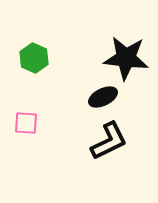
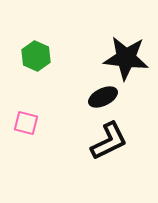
green hexagon: moved 2 px right, 2 px up
pink square: rotated 10 degrees clockwise
